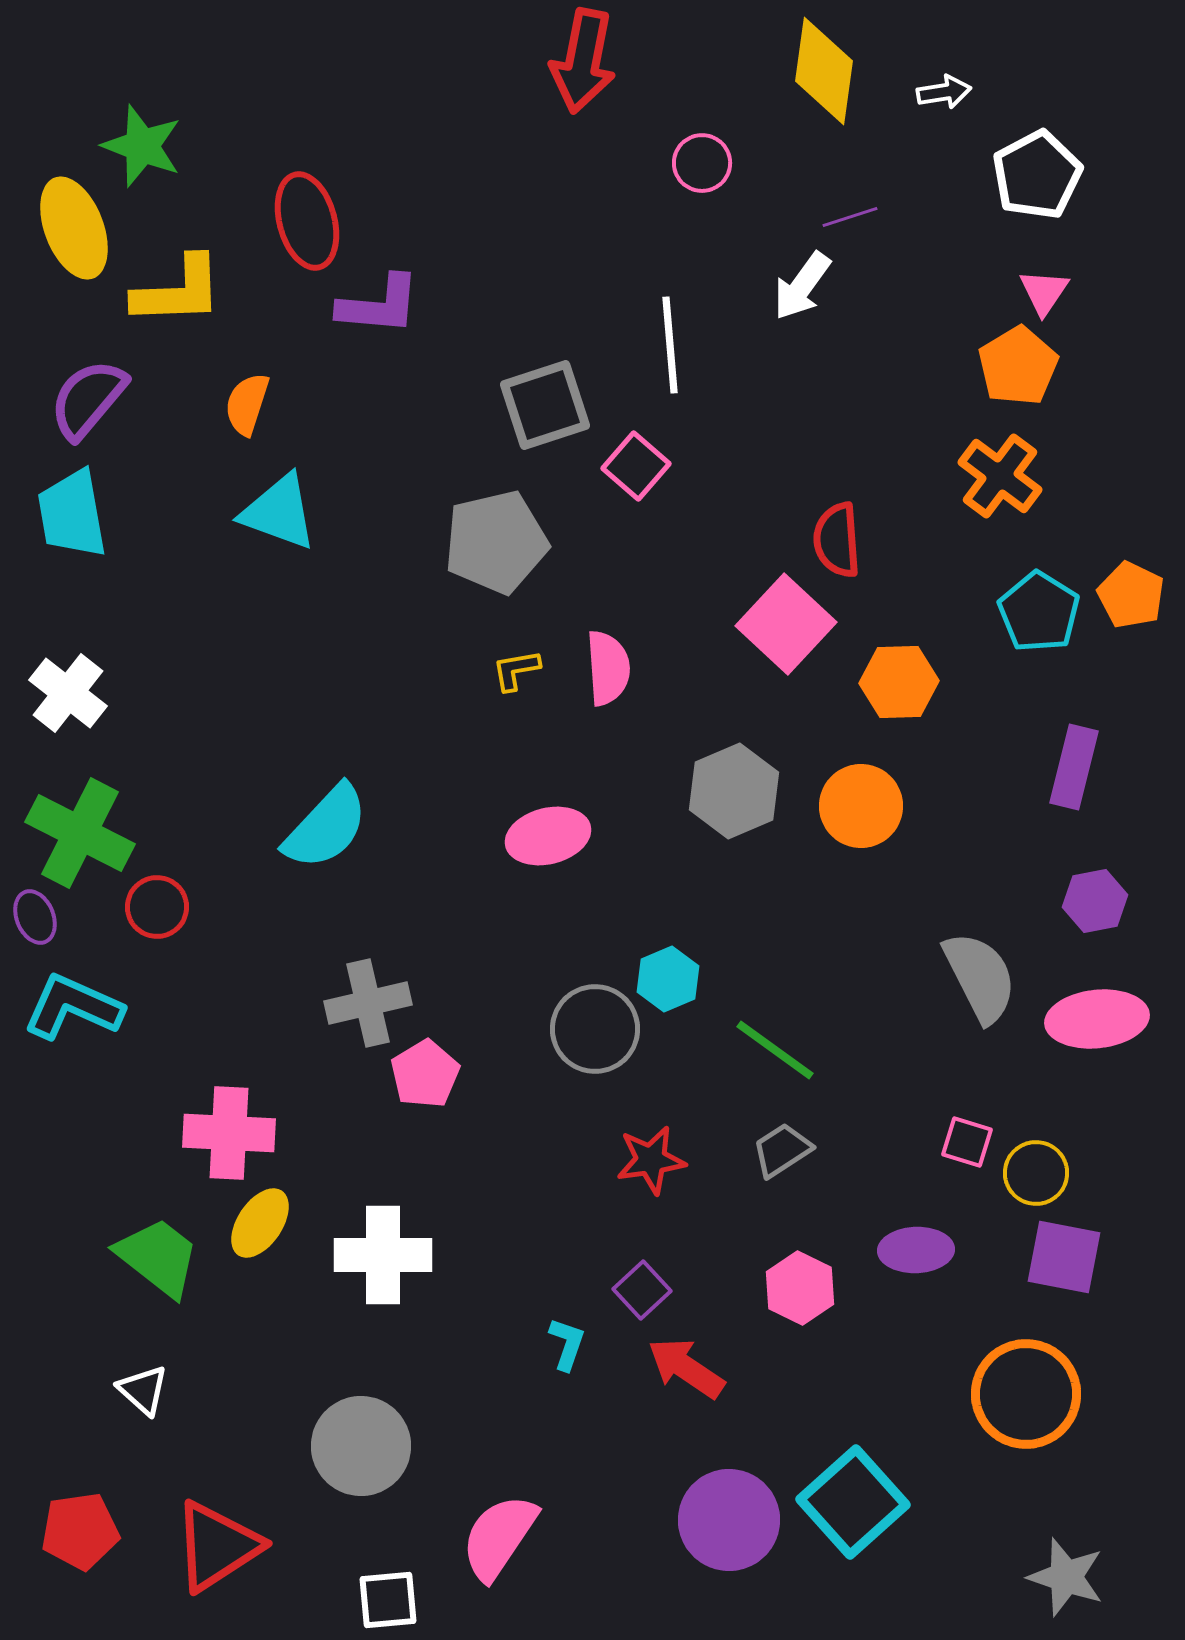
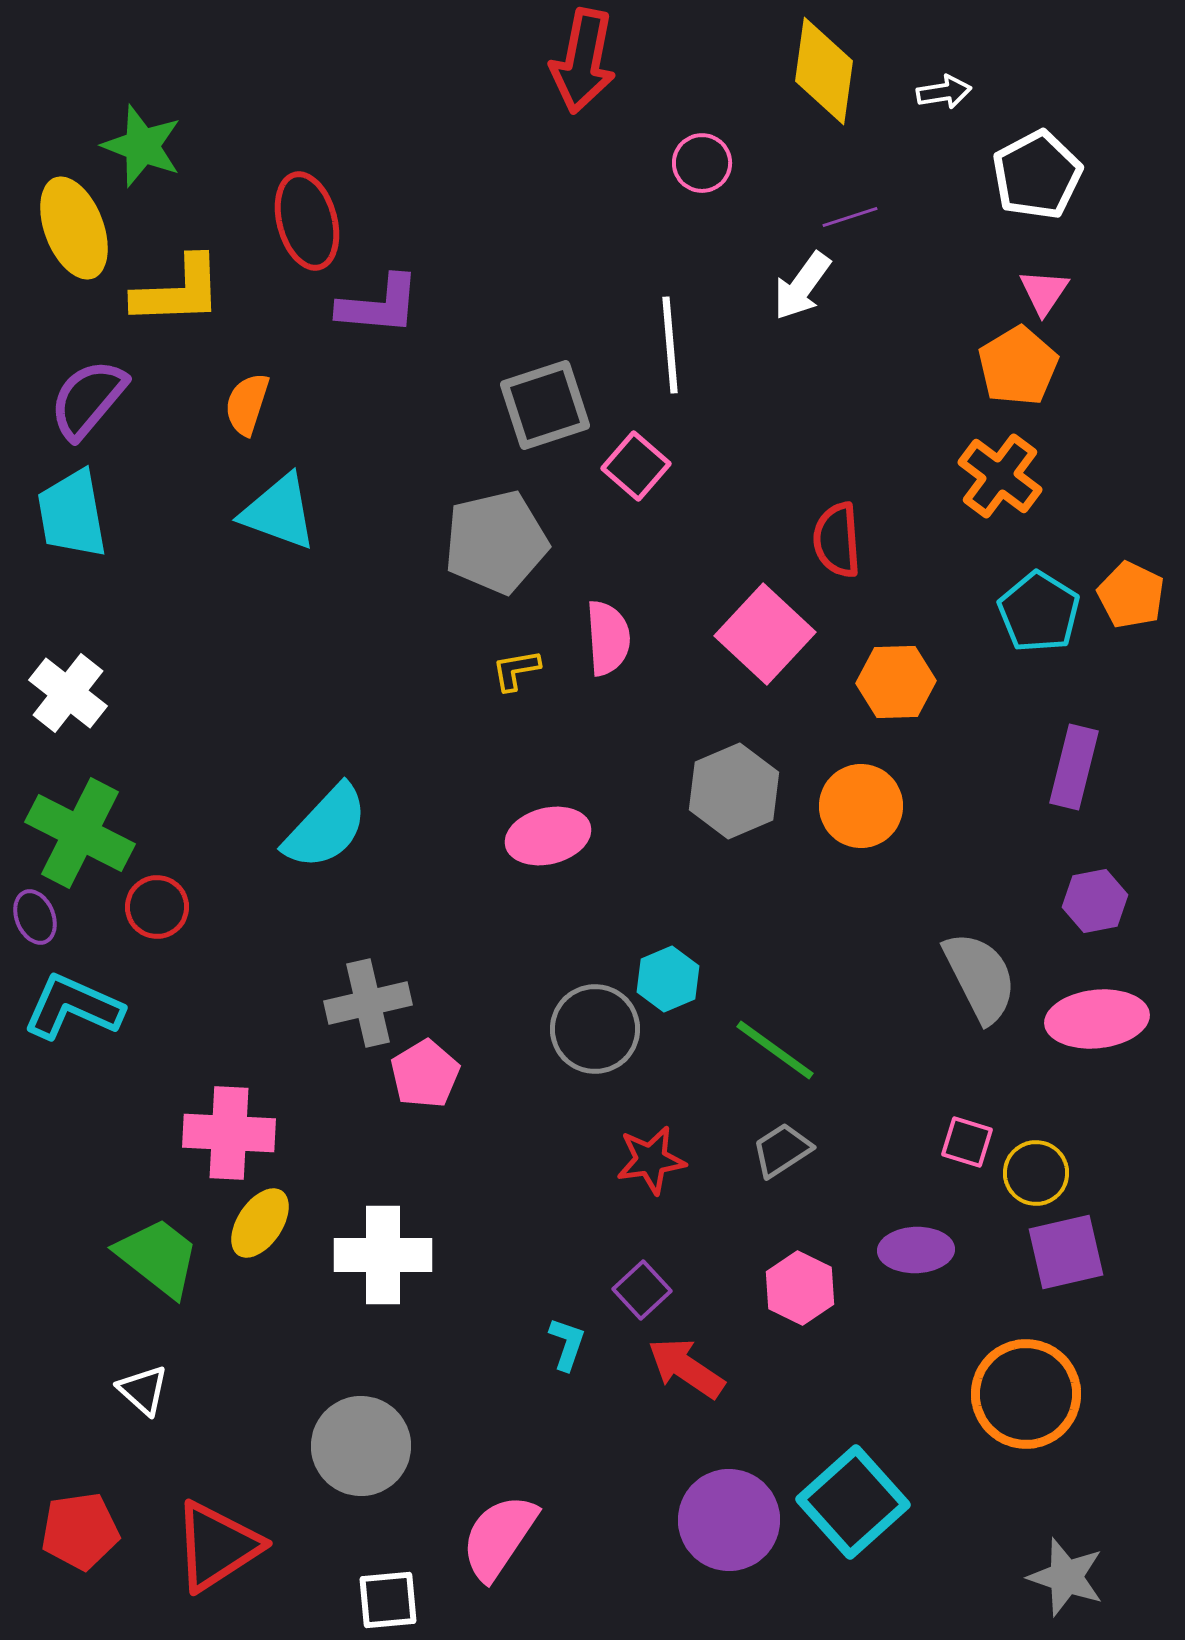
pink square at (786, 624): moved 21 px left, 10 px down
pink semicircle at (608, 668): moved 30 px up
orange hexagon at (899, 682): moved 3 px left
purple square at (1064, 1257): moved 2 px right, 5 px up; rotated 24 degrees counterclockwise
